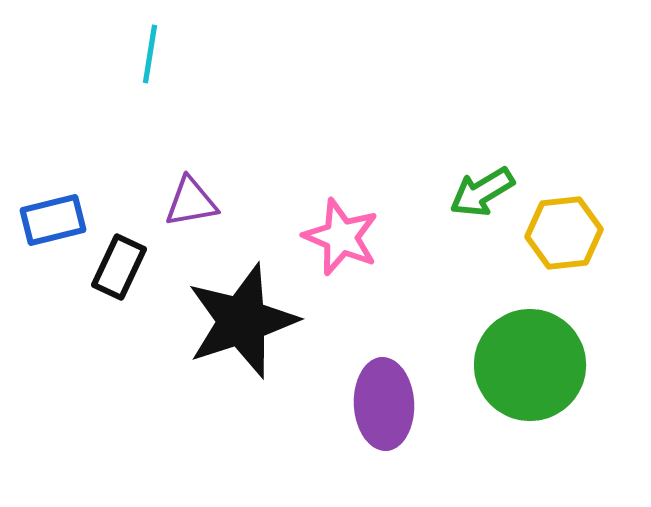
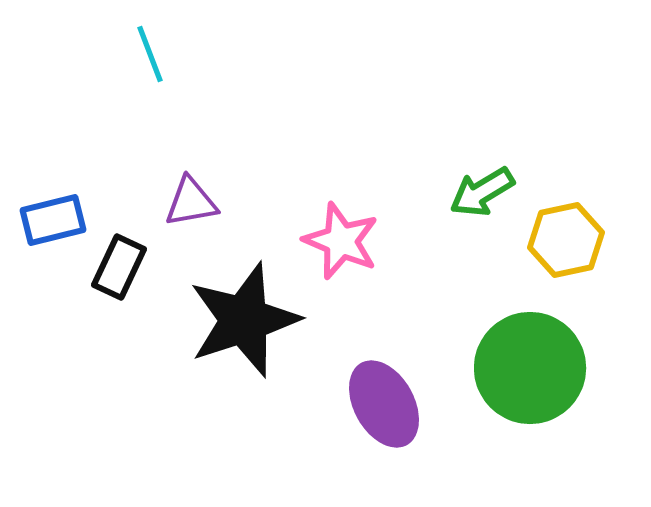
cyan line: rotated 30 degrees counterclockwise
yellow hexagon: moved 2 px right, 7 px down; rotated 6 degrees counterclockwise
pink star: moved 4 px down
black star: moved 2 px right, 1 px up
green circle: moved 3 px down
purple ellipse: rotated 26 degrees counterclockwise
